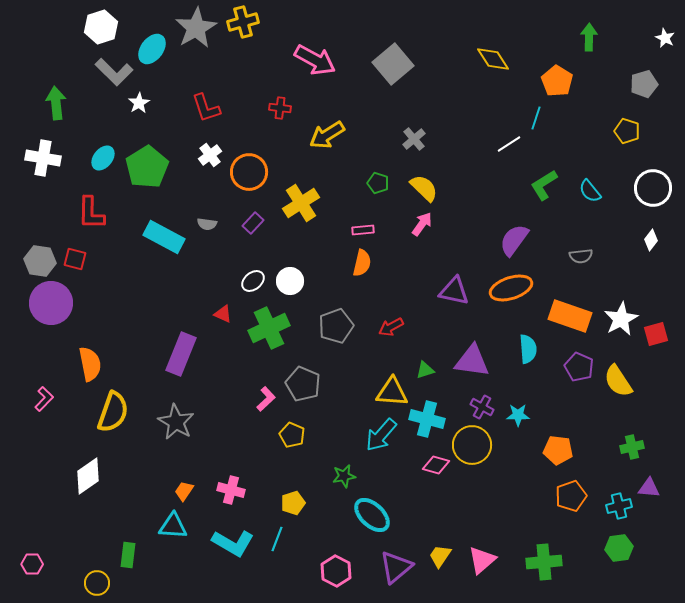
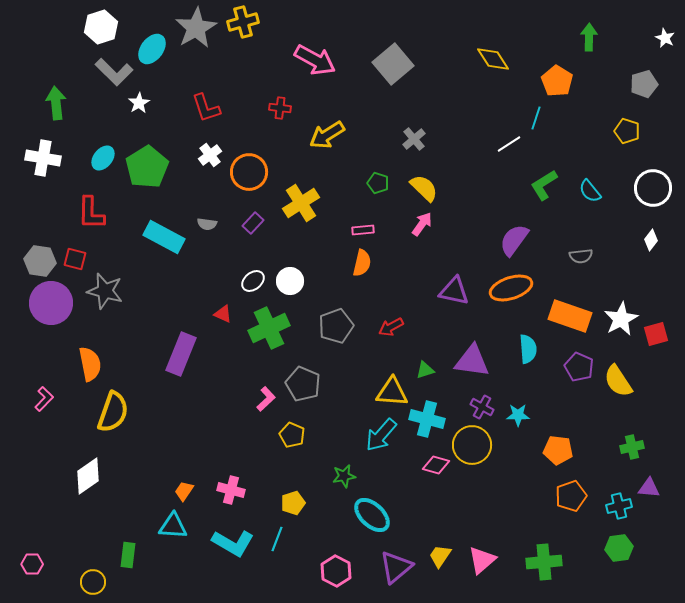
gray star at (176, 422): moved 71 px left, 131 px up; rotated 15 degrees counterclockwise
yellow circle at (97, 583): moved 4 px left, 1 px up
